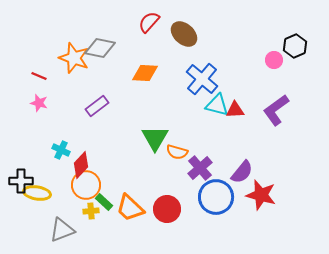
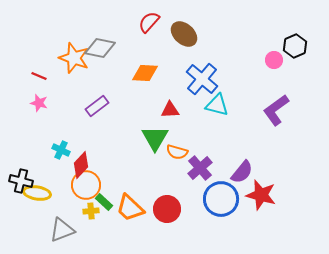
red triangle: moved 65 px left
black cross: rotated 15 degrees clockwise
blue circle: moved 5 px right, 2 px down
